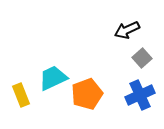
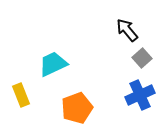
black arrow: rotated 75 degrees clockwise
cyan trapezoid: moved 14 px up
orange pentagon: moved 10 px left, 14 px down
